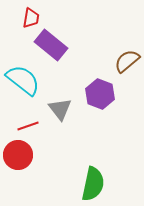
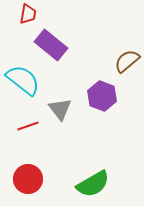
red trapezoid: moved 3 px left, 4 px up
purple hexagon: moved 2 px right, 2 px down
red circle: moved 10 px right, 24 px down
green semicircle: rotated 48 degrees clockwise
